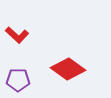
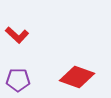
red diamond: moved 9 px right, 8 px down; rotated 16 degrees counterclockwise
